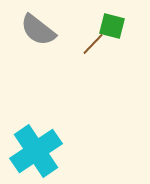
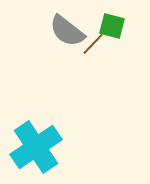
gray semicircle: moved 29 px right, 1 px down
cyan cross: moved 4 px up
